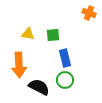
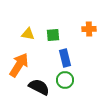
orange cross: moved 16 px down; rotated 24 degrees counterclockwise
orange arrow: rotated 145 degrees counterclockwise
